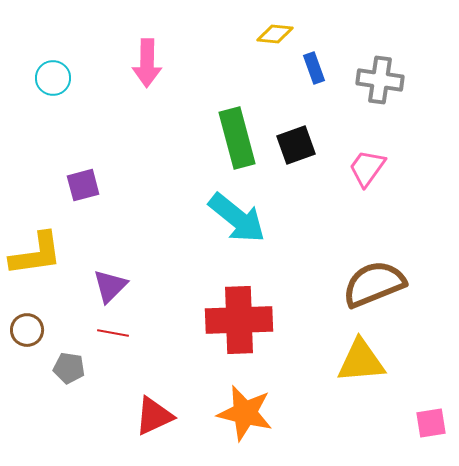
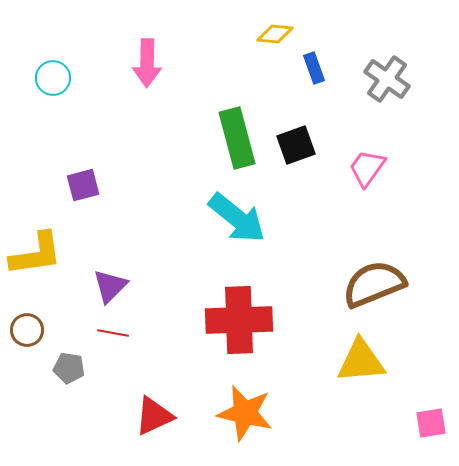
gray cross: moved 7 px right, 1 px up; rotated 27 degrees clockwise
